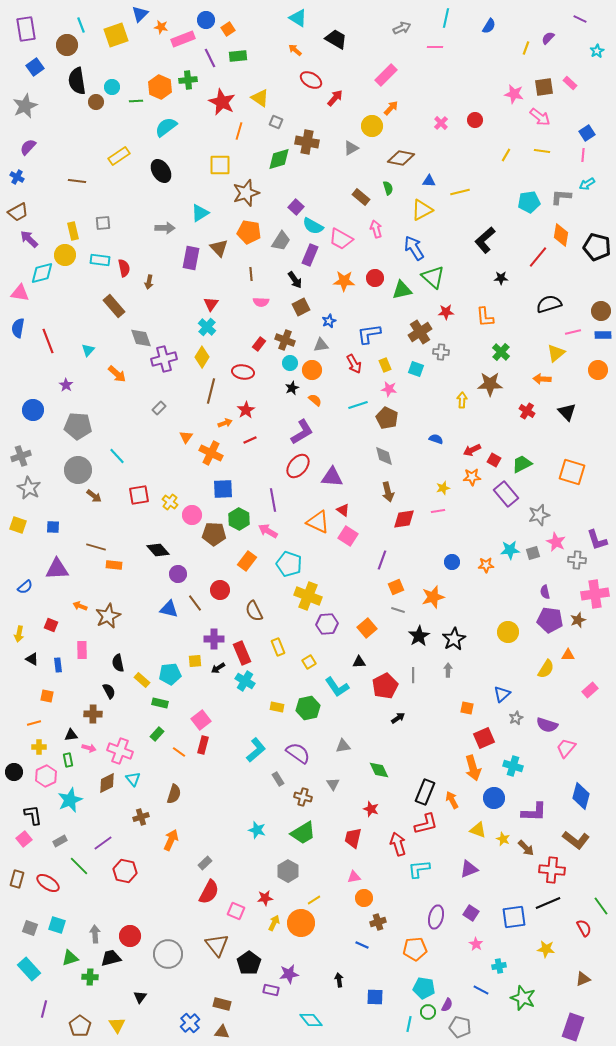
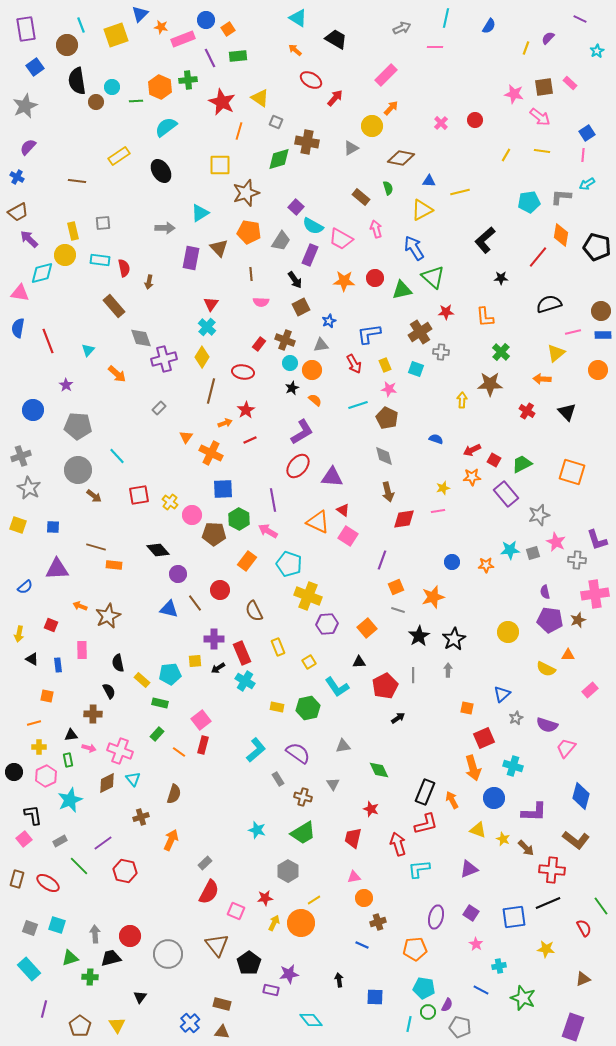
yellow semicircle at (546, 669): rotated 84 degrees clockwise
